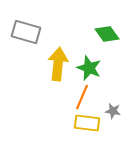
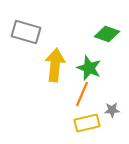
green diamond: rotated 35 degrees counterclockwise
yellow arrow: moved 3 px left, 1 px down
orange line: moved 3 px up
gray star: moved 1 px left, 1 px up; rotated 14 degrees counterclockwise
yellow rectangle: rotated 20 degrees counterclockwise
